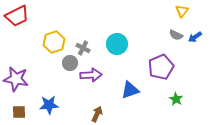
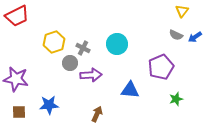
blue triangle: rotated 24 degrees clockwise
green star: rotated 24 degrees clockwise
